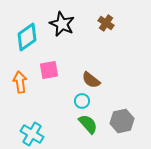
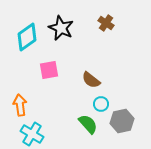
black star: moved 1 px left, 4 px down
orange arrow: moved 23 px down
cyan circle: moved 19 px right, 3 px down
